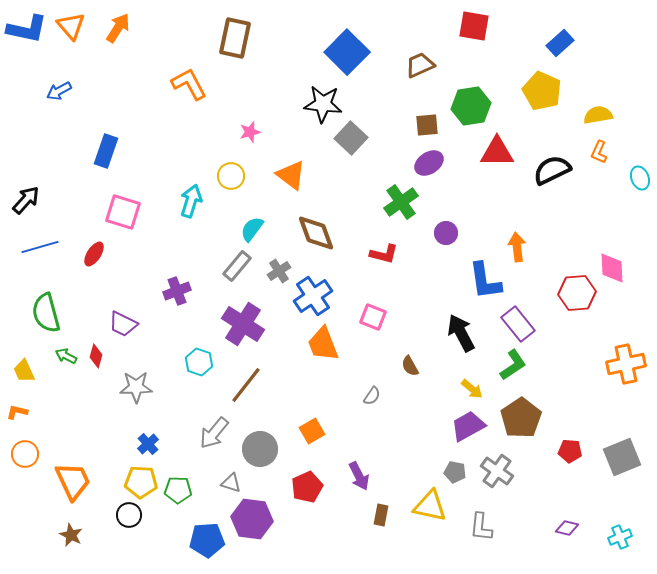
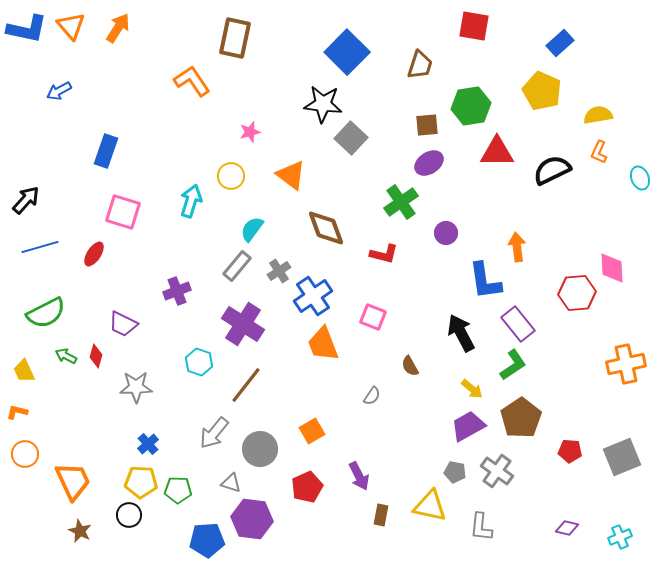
brown trapezoid at (420, 65): rotated 132 degrees clockwise
orange L-shape at (189, 84): moved 3 px right, 3 px up; rotated 6 degrees counterclockwise
brown diamond at (316, 233): moved 10 px right, 5 px up
green semicircle at (46, 313): rotated 102 degrees counterclockwise
brown star at (71, 535): moved 9 px right, 4 px up
